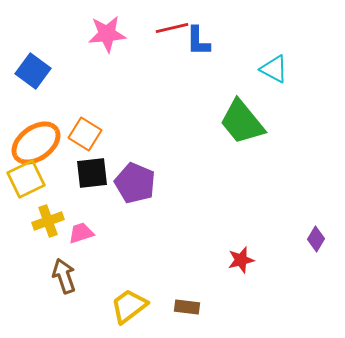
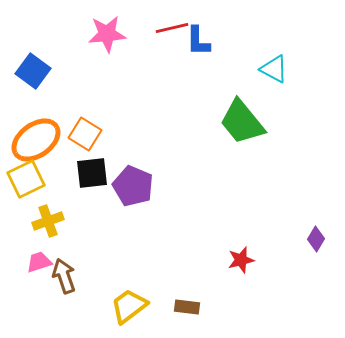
orange ellipse: moved 3 px up
purple pentagon: moved 2 px left, 3 px down
pink trapezoid: moved 42 px left, 29 px down
